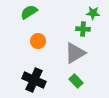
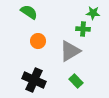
green semicircle: rotated 66 degrees clockwise
gray triangle: moved 5 px left, 2 px up
